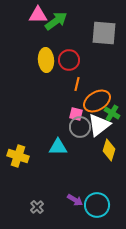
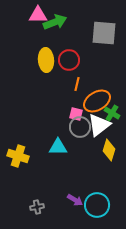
green arrow: moved 1 px left, 1 px down; rotated 15 degrees clockwise
gray cross: rotated 32 degrees clockwise
